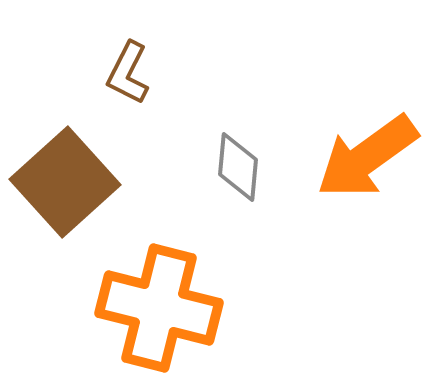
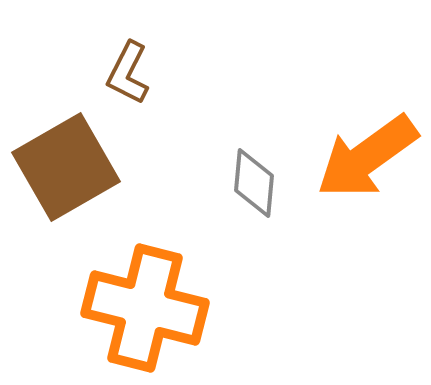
gray diamond: moved 16 px right, 16 px down
brown square: moved 1 px right, 15 px up; rotated 12 degrees clockwise
orange cross: moved 14 px left
